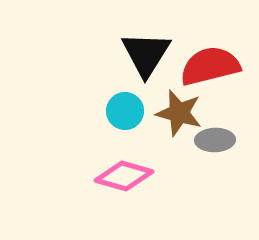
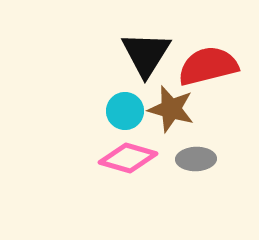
red semicircle: moved 2 px left
brown star: moved 8 px left, 4 px up
gray ellipse: moved 19 px left, 19 px down
pink diamond: moved 4 px right, 18 px up
